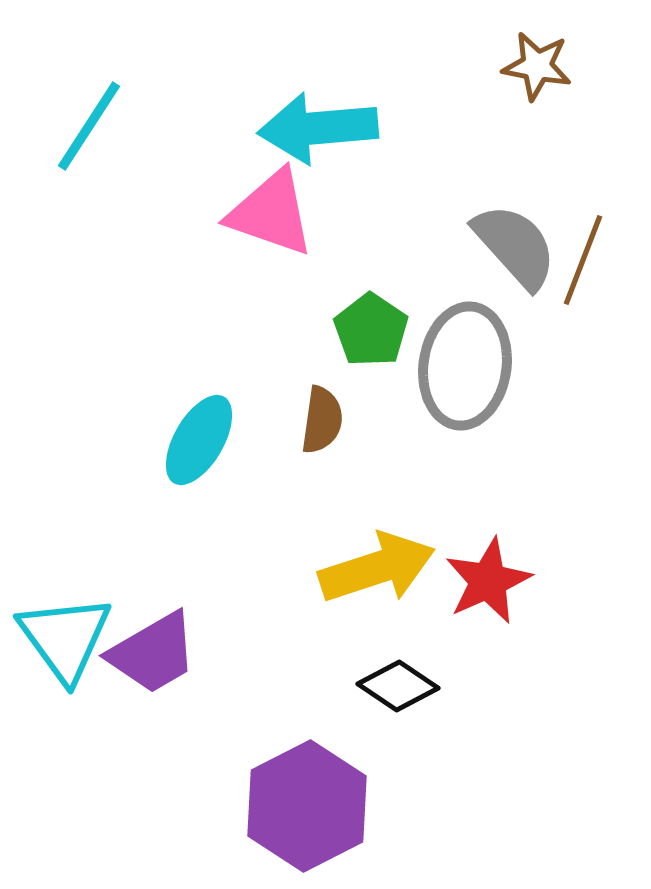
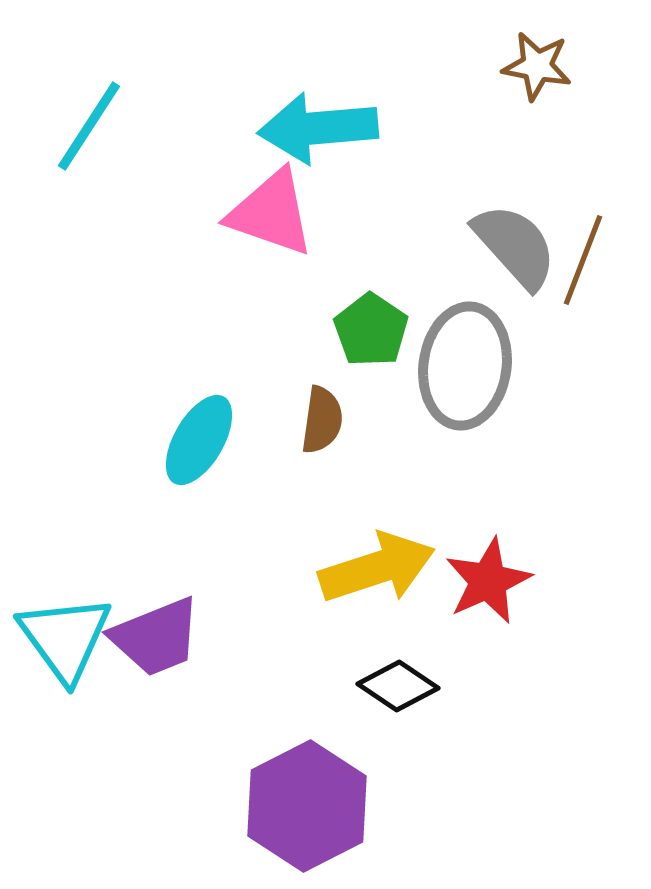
purple trapezoid: moved 3 px right, 16 px up; rotated 8 degrees clockwise
